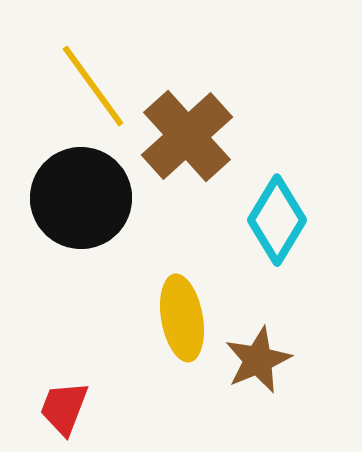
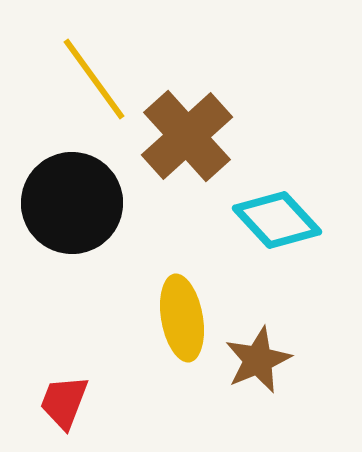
yellow line: moved 1 px right, 7 px up
black circle: moved 9 px left, 5 px down
cyan diamond: rotated 74 degrees counterclockwise
red trapezoid: moved 6 px up
